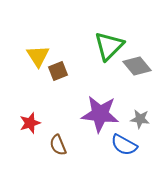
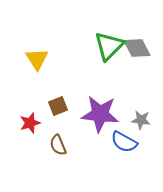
yellow triangle: moved 1 px left, 3 px down
gray diamond: moved 18 px up; rotated 12 degrees clockwise
brown square: moved 35 px down
gray star: moved 1 px right, 1 px down
blue semicircle: moved 3 px up
